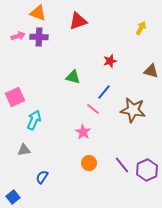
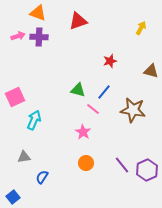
green triangle: moved 5 px right, 13 px down
gray triangle: moved 7 px down
orange circle: moved 3 px left
